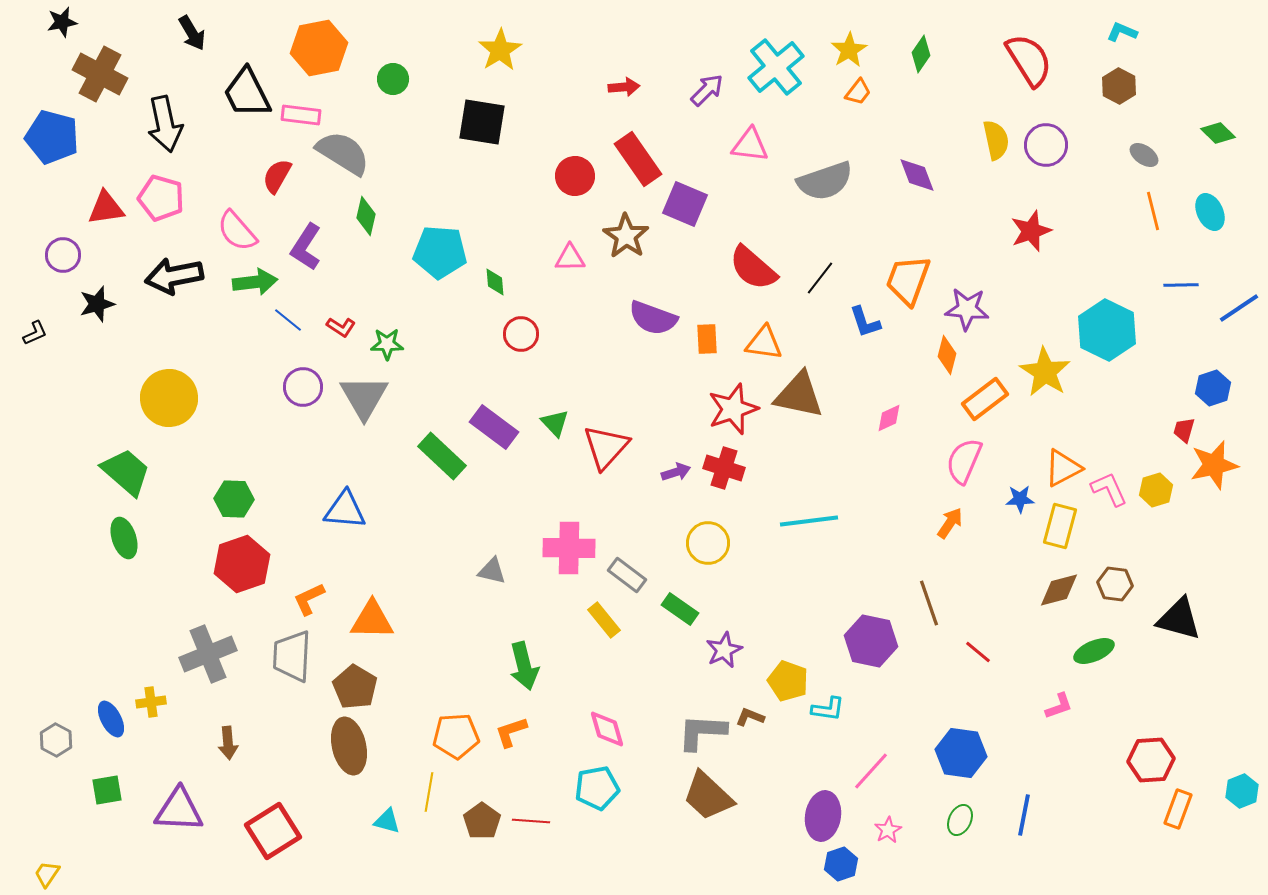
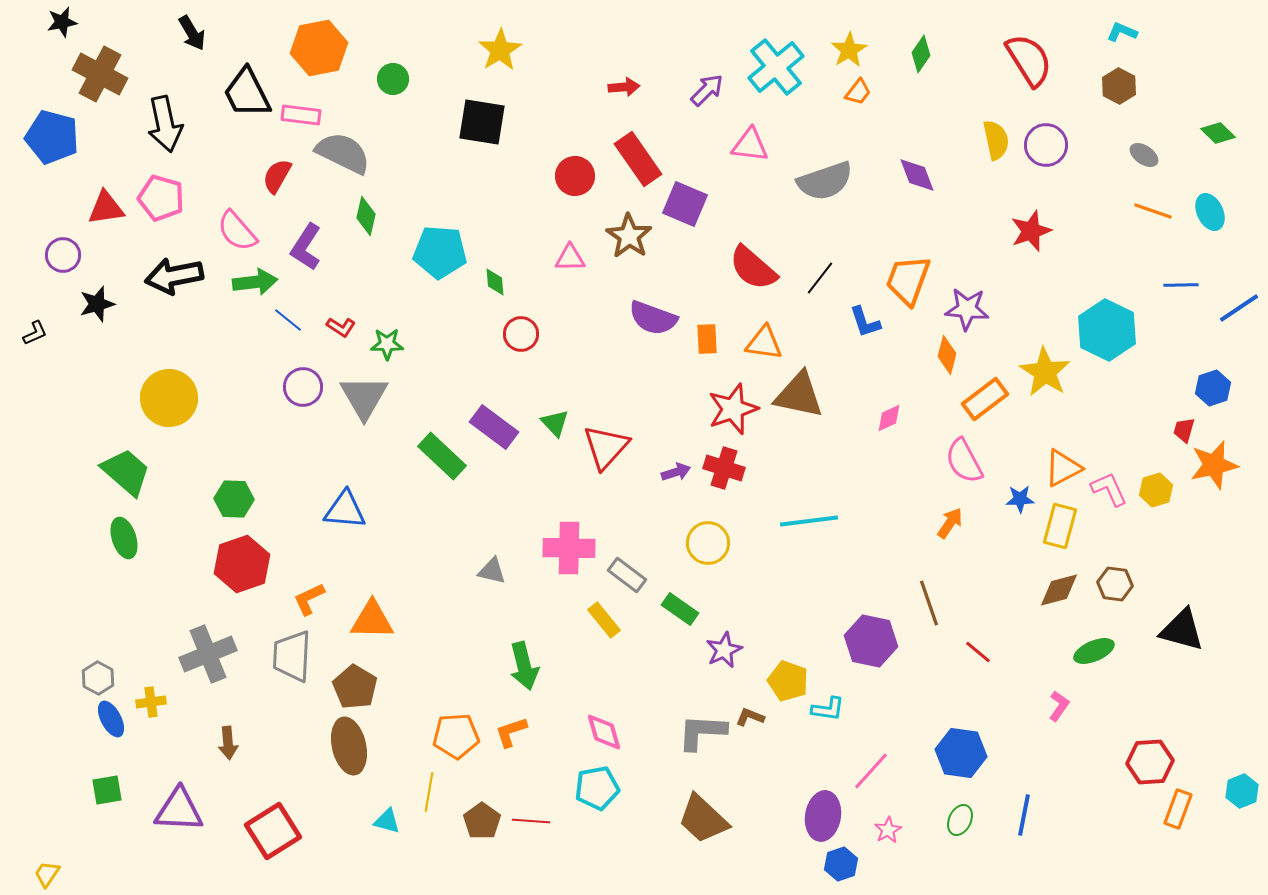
gray semicircle at (343, 153): rotated 6 degrees counterclockwise
orange line at (1153, 211): rotated 57 degrees counterclockwise
brown star at (626, 236): moved 3 px right
pink semicircle at (964, 461): rotated 51 degrees counterclockwise
black triangle at (1179, 619): moved 3 px right, 11 px down
pink L-shape at (1059, 706): rotated 36 degrees counterclockwise
pink diamond at (607, 729): moved 3 px left, 3 px down
gray hexagon at (56, 740): moved 42 px right, 62 px up
red hexagon at (1151, 760): moved 1 px left, 2 px down
brown trapezoid at (708, 796): moved 5 px left, 23 px down
